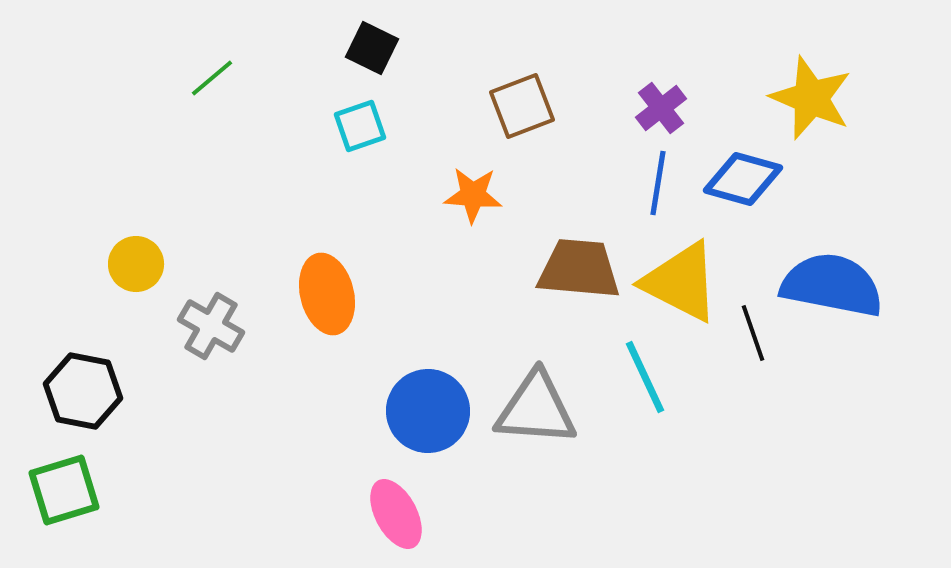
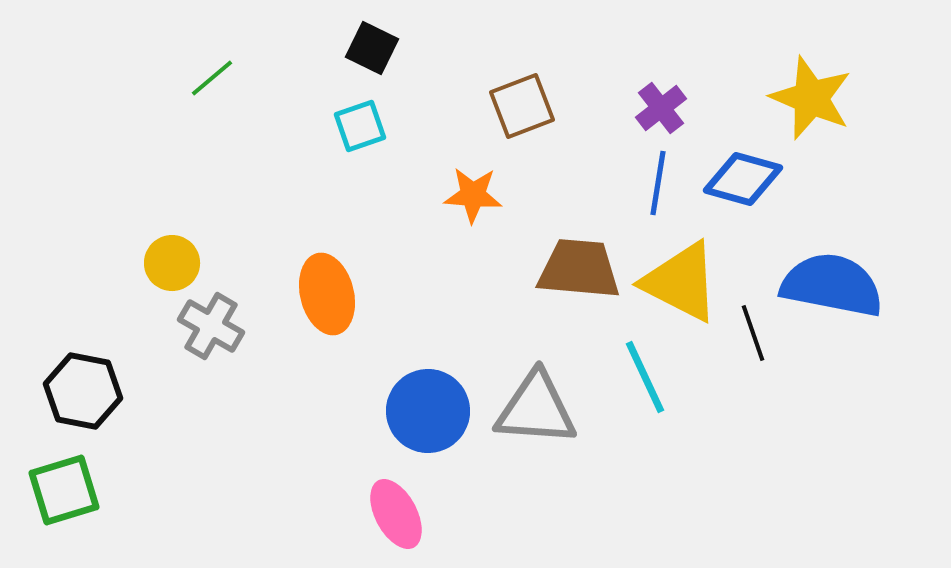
yellow circle: moved 36 px right, 1 px up
